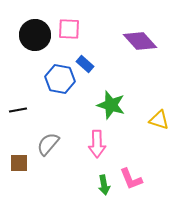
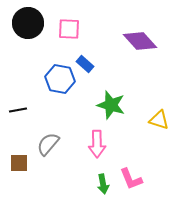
black circle: moved 7 px left, 12 px up
green arrow: moved 1 px left, 1 px up
